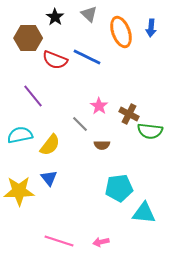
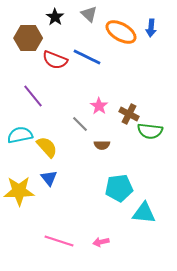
orange ellipse: rotated 40 degrees counterclockwise
yellow semicircle: moved 3 px left, 2 px down; rotated 80 degrees counterclockwise
